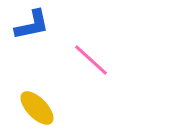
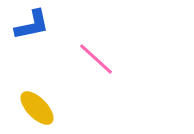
pink line: moved 5 px right, 1 px up
